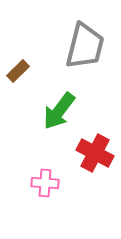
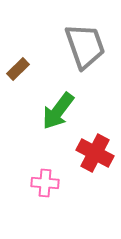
gray trapezoid: rotated 33 degrees counterclockwise
brown rectangle: moved 2 px up
green arrow: moved 1 px left
